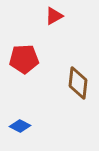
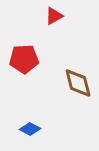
brown diamond: rotated 20 degrees counterclockwise
blue diamond: moved 10 px right, 3 px down
